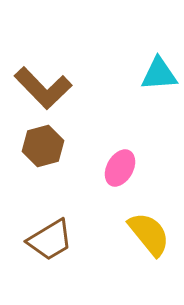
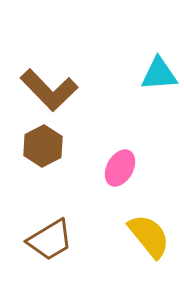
brown L-shape: moved 6 px right, 2 px down
brown hexagon: rotated 12 degrees counterclockwise
yellow semicircle: moved 2 px down
